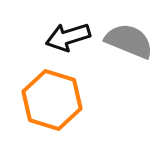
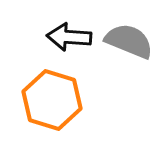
black arrow: moved 1 px right; rotated 21 degrees clockwise
